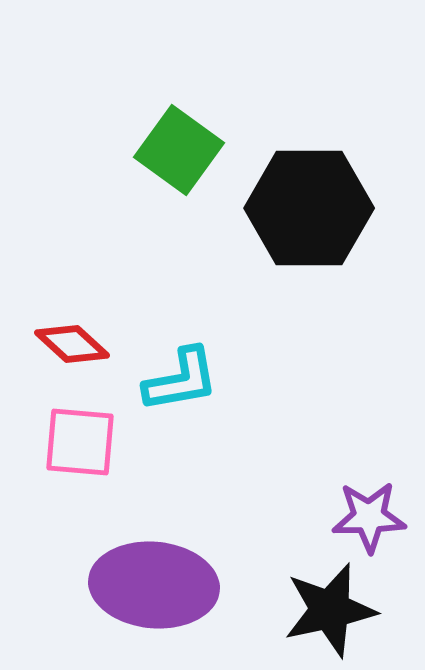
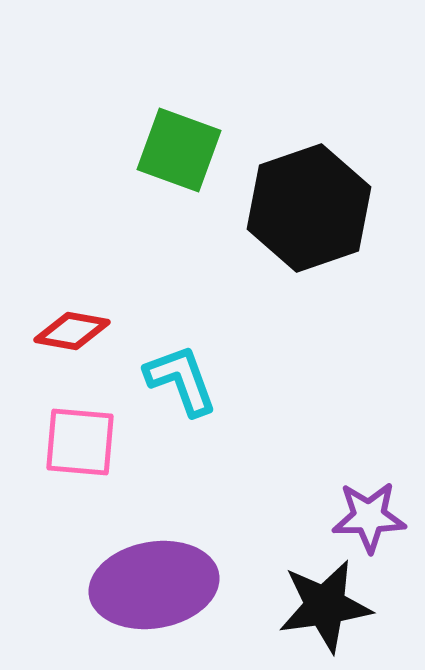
green square: rotated 16 degrees counterclockwise
black hexagon: rotated 19 degrees counterclockwise
red diamond: moved 13 px up; rotated 32 degrees counterclockwise
cyan L-shape: rotated 100 degrees counterclockwise
purple ellipse: rotated 15 degrees counterclockwise
black star: moved 5 px left, 4 px up; rotated 4 degrees clockwise
